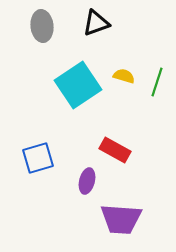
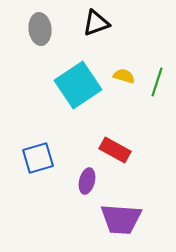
gray ellipse: moved 2 px left, 3 px down
